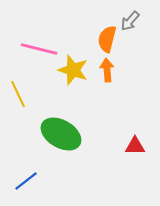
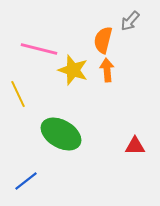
orange semicircle: moved 4 px left, 1 px down
